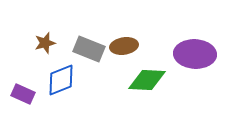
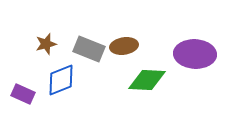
brown star: moved 1 px right, 1 px down
